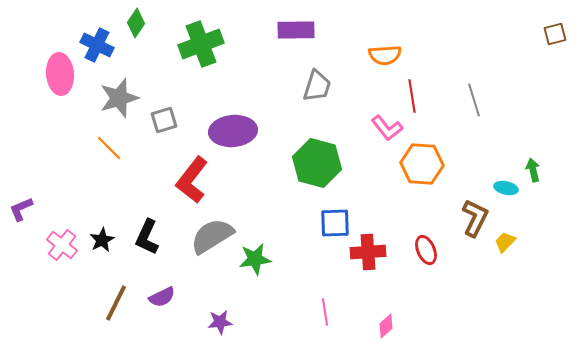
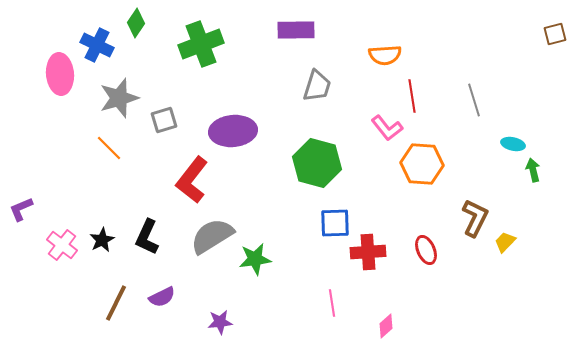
cyan ellipse: moved 7 px right, 44 px up
pink line: moved 7 px right, 9 px up
